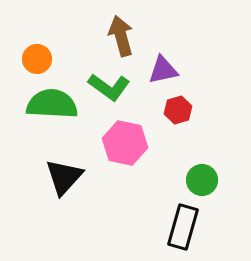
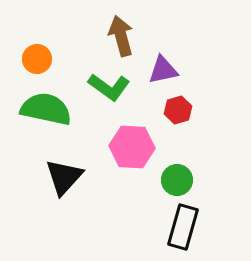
green semicircle: moved 6 px left, 5 px down; rotated 9 degrees clockwise
pink hexagon: moved 7 px right, 4 px down; rotated 9 degrees counterclockwise
green circle: moved 25 px left
